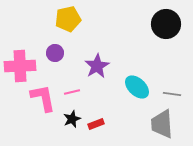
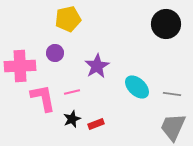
gray trapezoid: moved 11 px right, 3 px down; rotated 28 degrees clockwise
